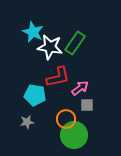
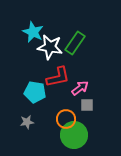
cyan pentagon: moved 3 px up
